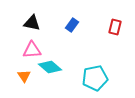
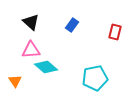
black triangle: moved 1 px left, 1 px up; rotated 30 degrees clockwise
red rectangle: moved 5 px down
pink triangle: moved 1 px left
cyan diamond: moved 4 px left
orange triangle: moved 9 px left, 5 px down
